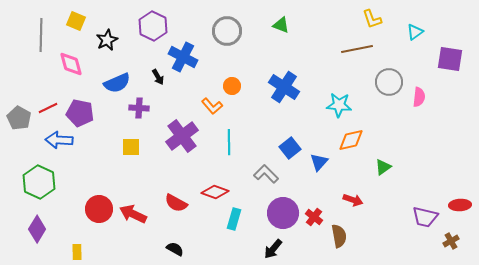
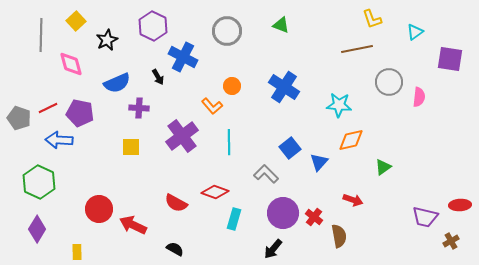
yellow square at (76, 21): rotated 24 degrees clockwise
gray pentagon at (19, 118): rotated 10 degrees counterclockwise
red arrow at (133, 214): moved 11 px down
